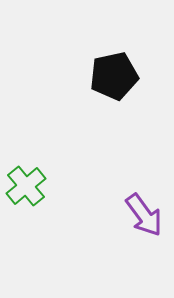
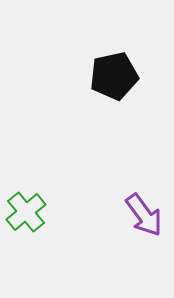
green cross: moved 26 px down
